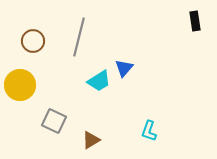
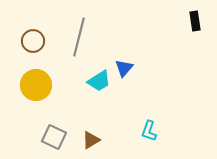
yellow circle: moved 16 px right
gray square: moved 16 px down
